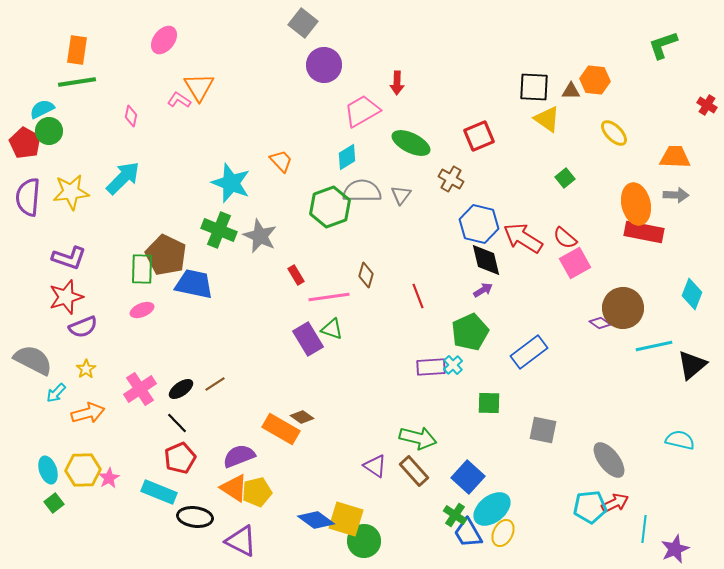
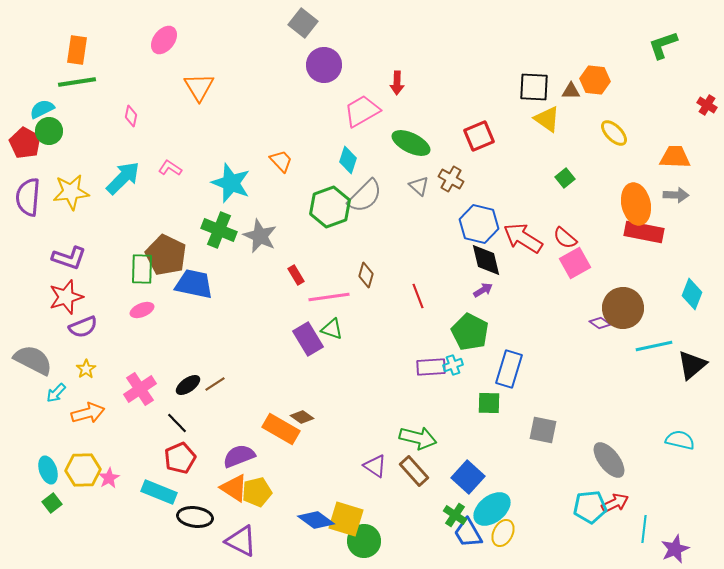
pink L-shape at (179, 100): moved 9 px left, 68 px down
cyan diamond at (347, 157): moved 1 px right, 3 px down; rotated 40 degrees counterclockwise
gray semicircle at (362, 191): moved 3 px right, 5 px down; rotated 135 degrees clockwise
gray triangle at (401, 195): moved 18 px right, 9 px up; rotated 25 degrees counterclockwise
green pentagon at (470, 332): rotated 21 degrees counterclockwise
blue rectangle at (529, 352): moved 20 px left, 17 px down; rotated 36 degrees counterclockwise
cyan cross at (453, 365): rotated 24 degrees clockwise
black ellipse at (181, 389): moved 7 px right, 4 px up
green square at (54, 503): moved 2 px left
